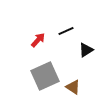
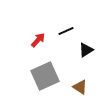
brown triangle: moved 7 px right
